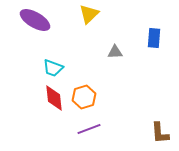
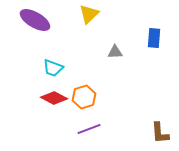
red diamond: rotated 56 degrees counterclockwise
